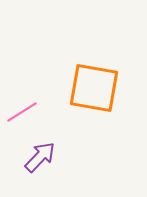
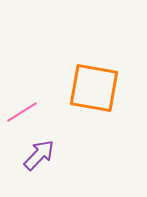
purple arrow: moved 1 px left, 2 px up
